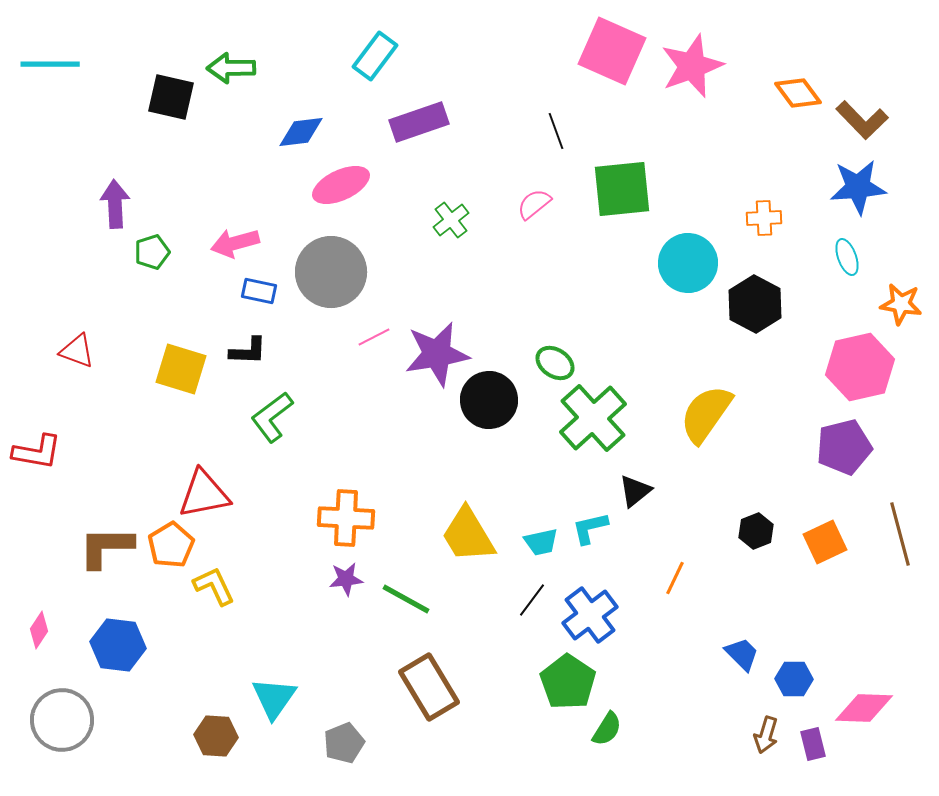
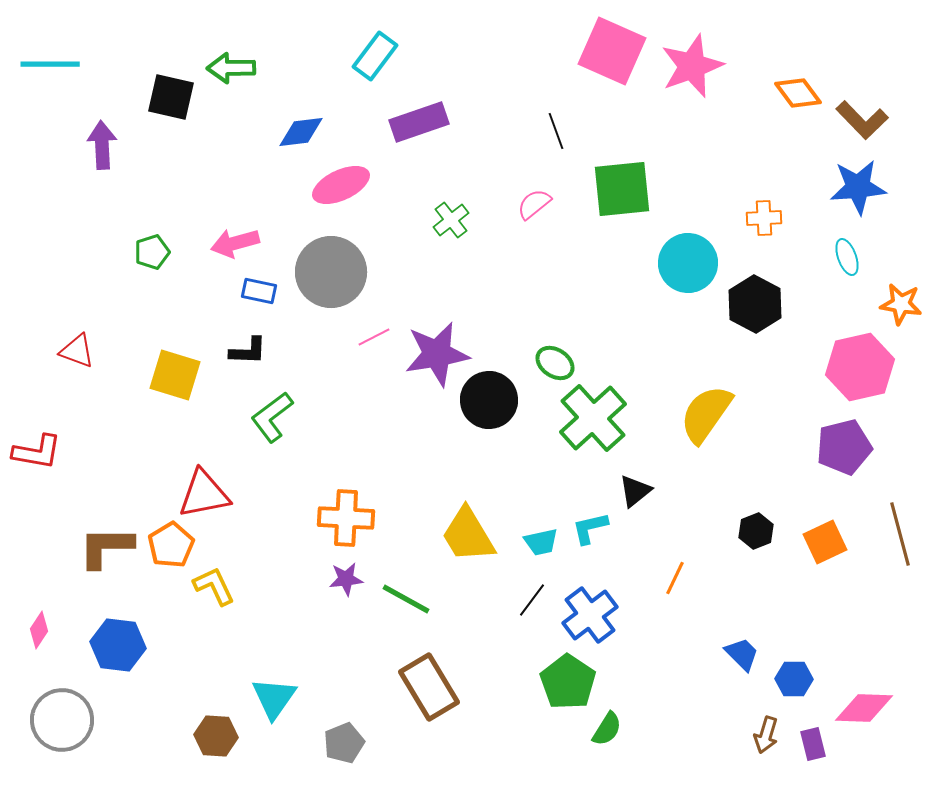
purple arrow at (115, 204): moved 13 px left, 59 px up
yellow square at (181, 369): moved 6 px left, 6 px down
